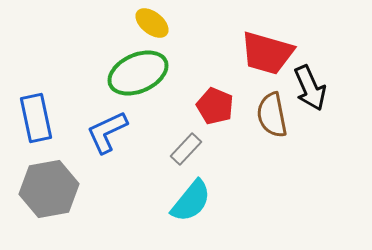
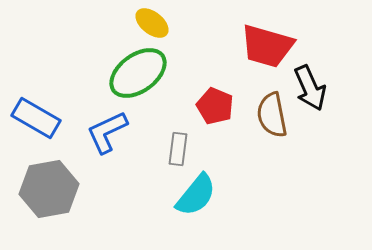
red trapezoid: moved 7 px up
green ellipse: rotated 12 degrees counterclockwise
blue rectangle: rotated 48 degrees counterclockwise
gray rectangle: moved 8 px left; rotated 36 degrees counterclockwise
cyan semicircle: moved 5 px right, 6 px up
